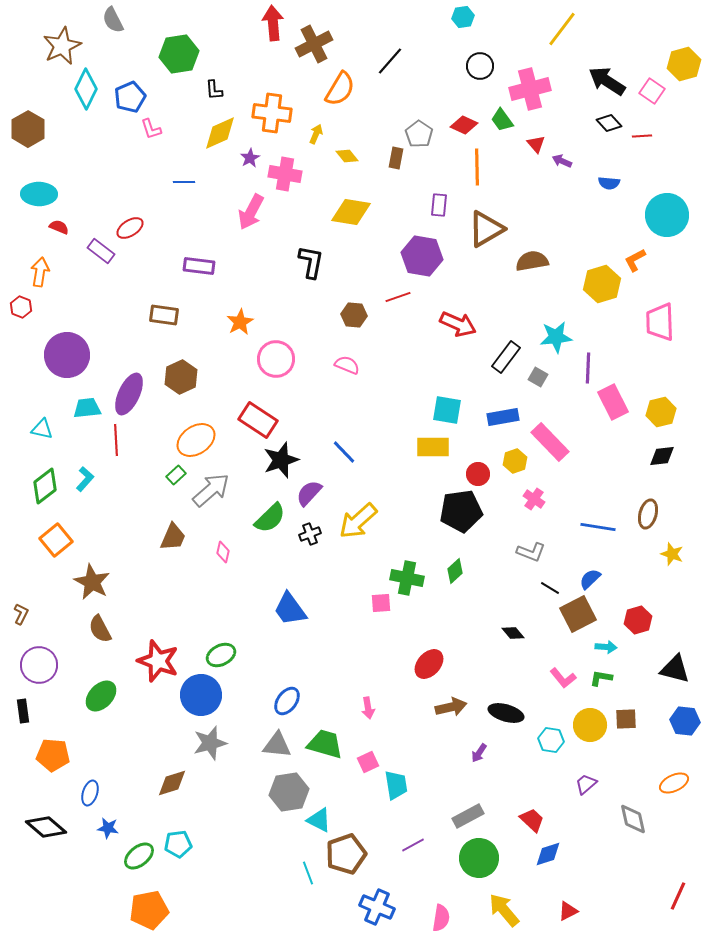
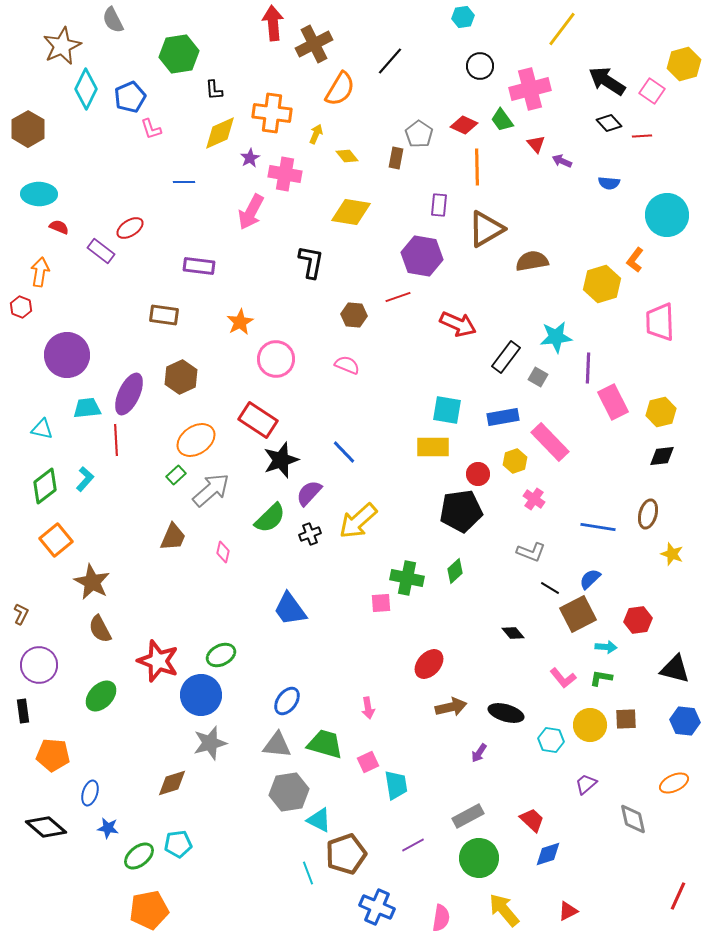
orange L-shape at (635, 260): rotated 25 degrees counterclockwise
red hexagon at (638, 620): rotated 8 degrees clockwise
